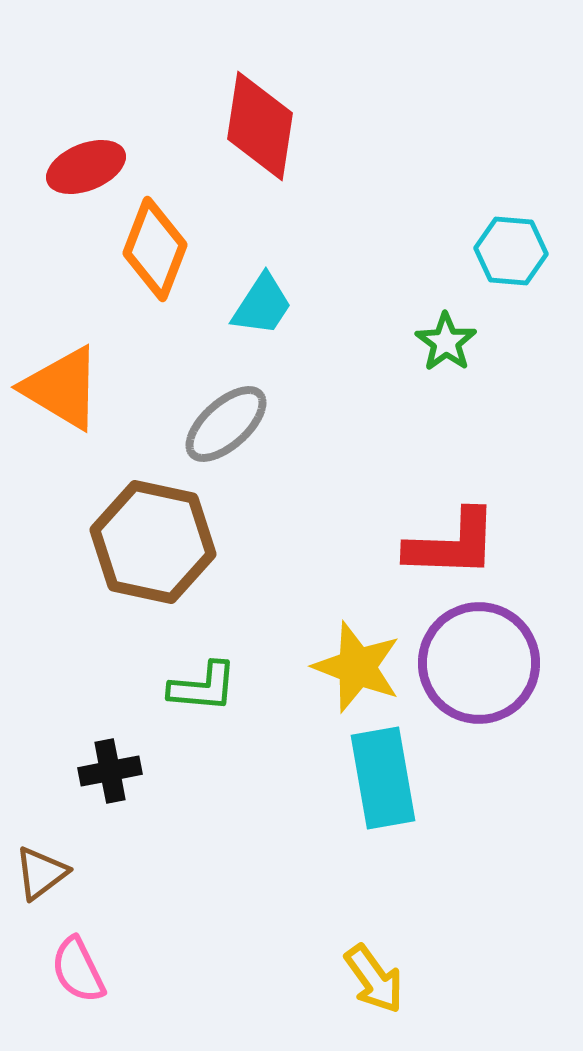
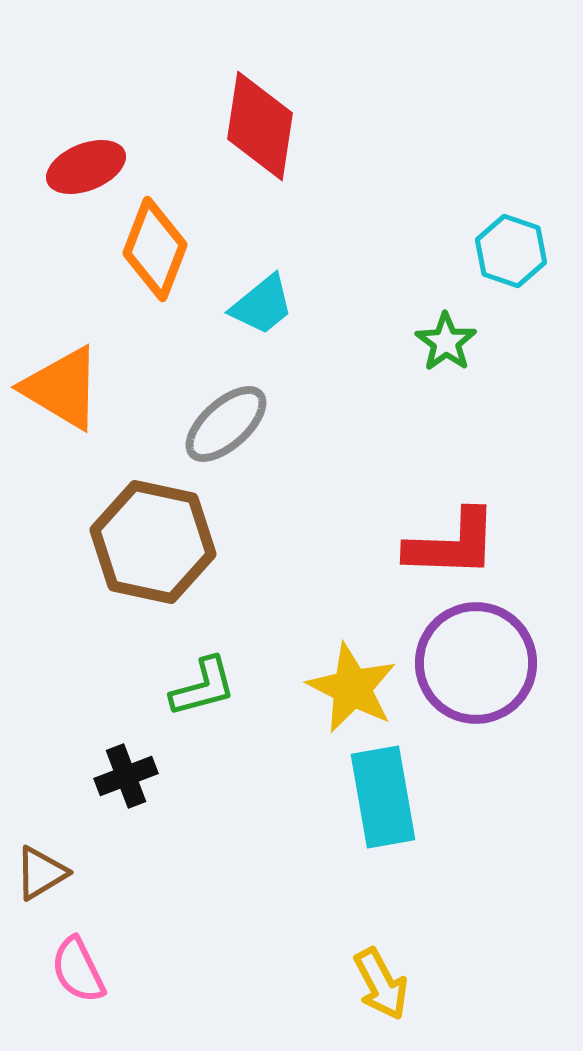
cyan hexagon: rotated 14 degrees clockwise
cyan trapezoid: rotated 18 degrees clockwise
purple circle: moved 3 px left
yellow star: moved 5 px left, 21 px down; rotated 6 degrees clockwise
green L-shape: rotated 20 degrees counterclockwise
black cross: moved 16 px right, 5 px down; rotated 10 degrees counterclockwise
cyan rectangle: moved 19 px down
brown triangle: rotated 6 degrees clockwise
yellow arrow: moved 7 px right, 5 px down; rotated 8 degrees clockwise
